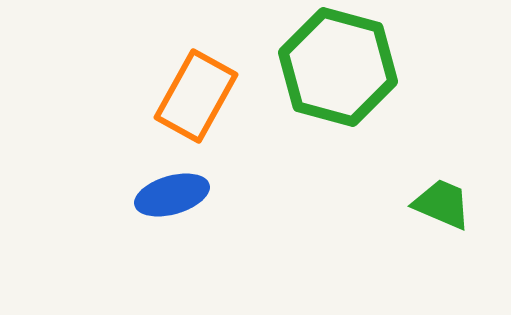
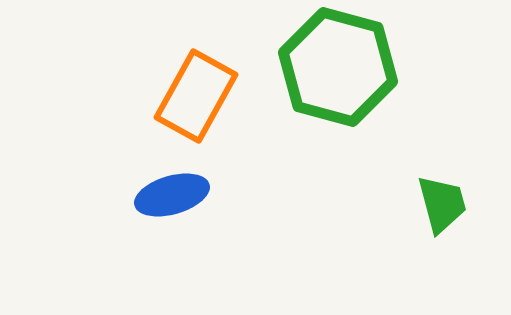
green trapezoid: rotated 52 degrees clockwise
